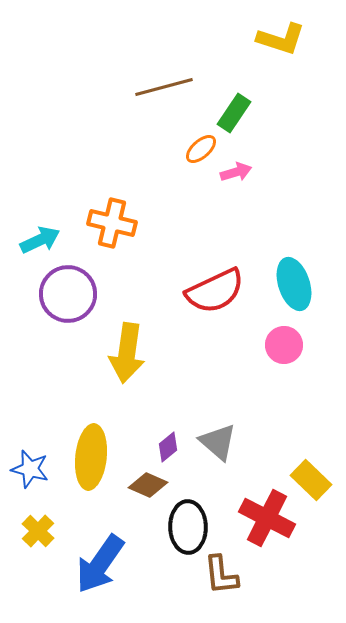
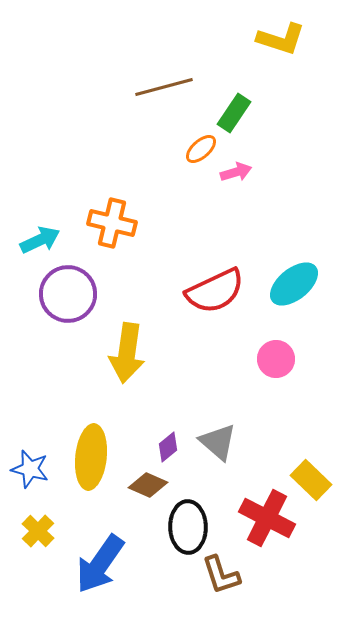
cyan ellipse: rotated 69 degrees clockwise
pink circle: moved 8 px left, 14 px down
brown L-shape: rotated 12 degrees counterclockwise
